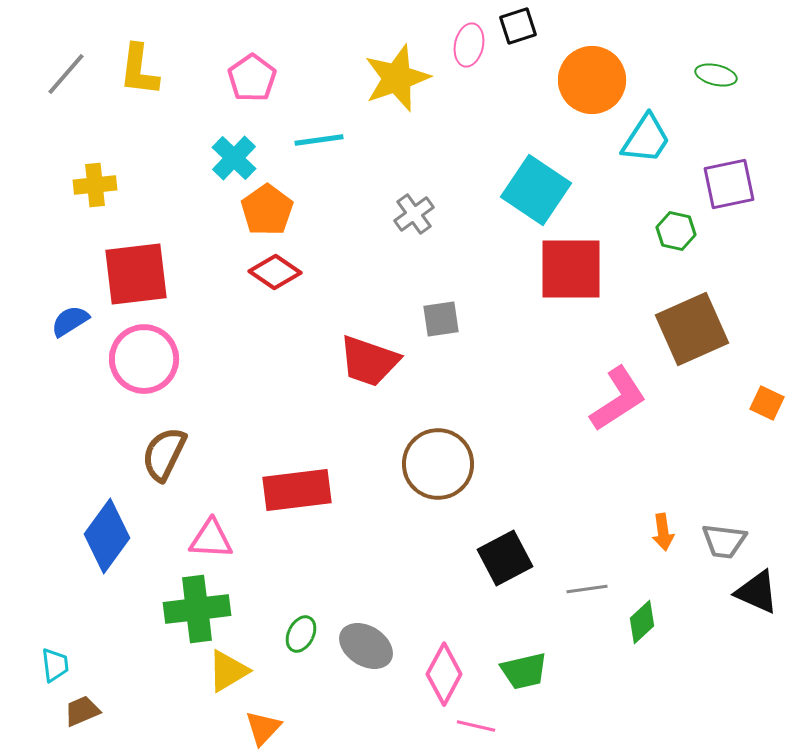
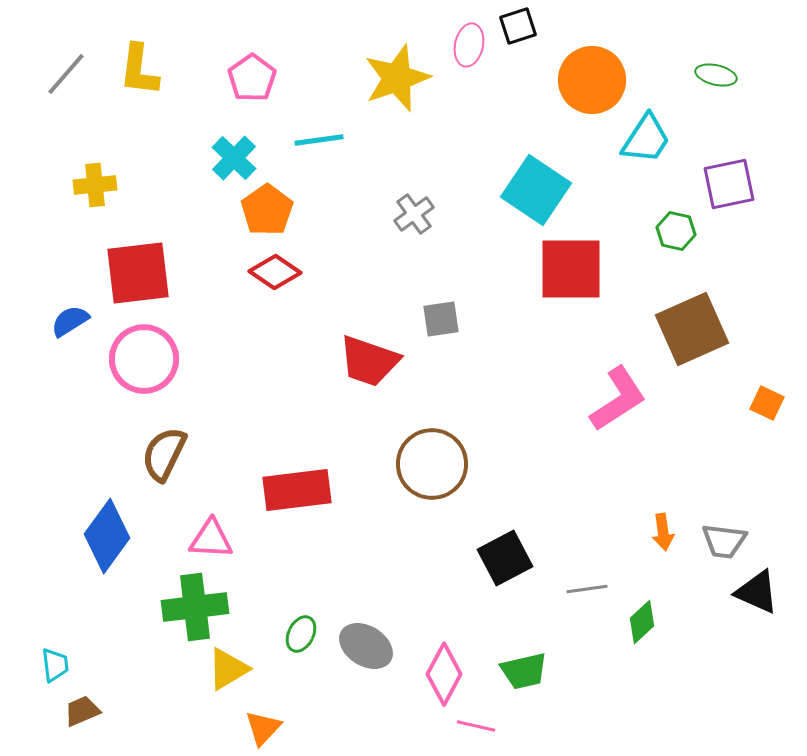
red square at (136, 274): moved 2 px right, 1 px up
brown circle at (438, 464): moved 6 px left
green cross at (197, 609): moved 2 px left, 2 px up
yellow triangle at (228, 671): moved 2 px up
